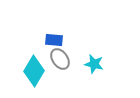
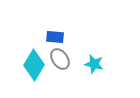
blue rectangle: moved 1 px right, 3 px up
cyan diamond: moved 6 px up
